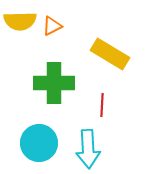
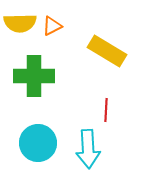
yellow semicircle: moved 2 px down
yellow rectangle: moved 3 px left, 3 px up
green cross: moved 20 px left, 7 px up
red line: moved 4 px right, 5 px down
cyan circle: moved 1 px left
